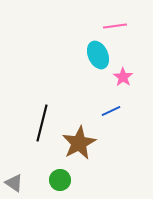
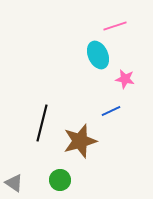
pink line: rotated 10 degrees counterclockwise
pink star: moved 2 px right, 2 px down; rotated 24 degrees counterclockwise
brown star: moved 1 px right, 2 px up; rotated 12 degrees clockwise
